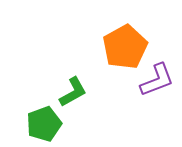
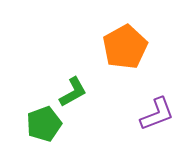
purple L-shape: moved 34 px down
